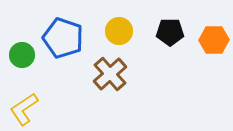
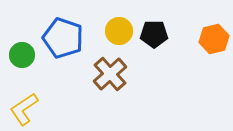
black pentagon: moved 16 px left, 2 px down
orange hexagon: moved 1 px up; rotated 12 degrees counterclockwise
